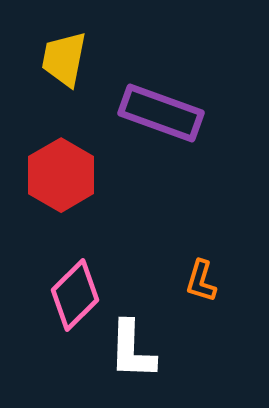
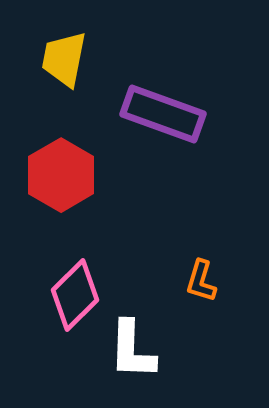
purple rectangle: moved 2 px right, 1 px down
